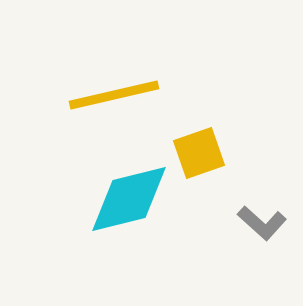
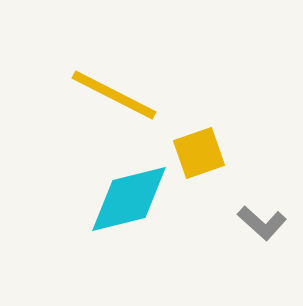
yellow line: rotated 40 degrees clockwise
